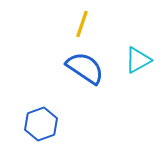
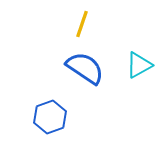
cyan triangle: moved 1 px right, 5 px down
blue hexagon: moved 9 px right, 7 px up
